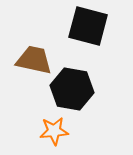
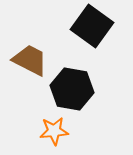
black square: moved 4 px right; rotated 21 degrees clockwise
brown trapezoid: moved 4 px left; rotated 15 degrees clockwise
